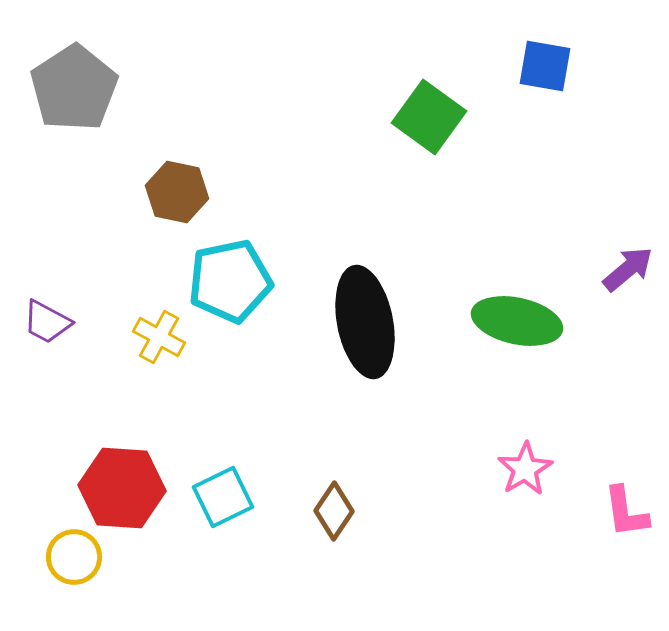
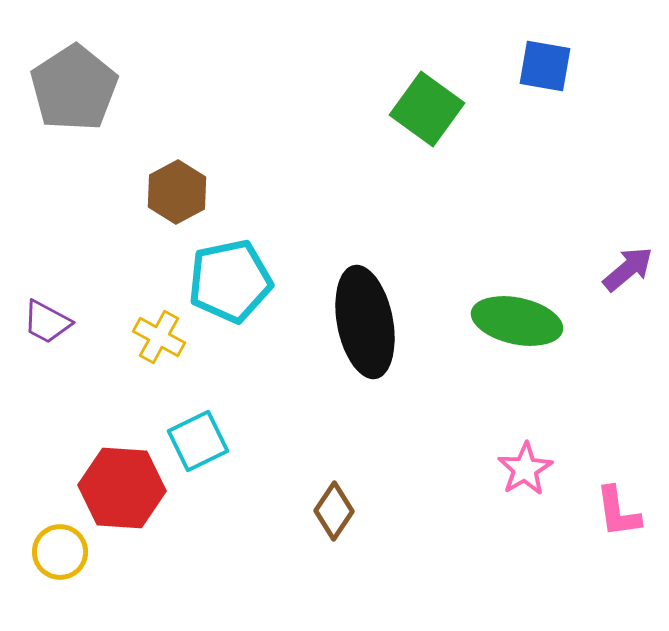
green square: moved 2 px left, 8 px up
brown hexagon: rotated 20 degrees clockwise
cyan square: moved 25 px left, 56 px up
pink L-shape: moved 8 px left
yellow circle: moved 14 px left, 5 px up
